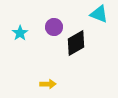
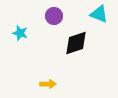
purple circle: moved 11 px up
cyan star: rotated 21 degrees counterclockwise
black diamond: rotated 12 degrees clockwise
